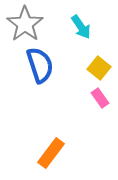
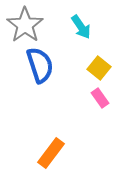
gray star: moved 1 px down
